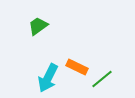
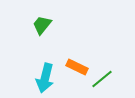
green trapezoid: moved 4 px right, 1 px up; rotated 15 degrees counterclockwise
cyan arrow: moved 3 px left; rotated 12 degrees counterclockwise
